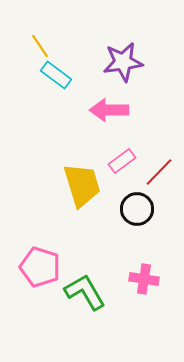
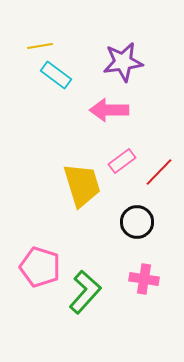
yellow line: rotated 65 degrees counterclockwise
black circle: moved 13 px down
green L-shape: rotated 72 degrees clockwise
